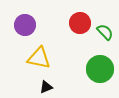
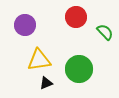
red circle: moved 4 px left, 6 px up
yellow triangle: moved 2 px down; rotated 20 degrees counterclockwise
green circle: moved 21 px left
black triangle: moved 4 px up
